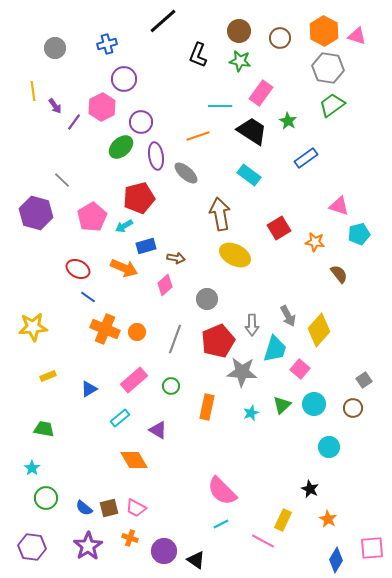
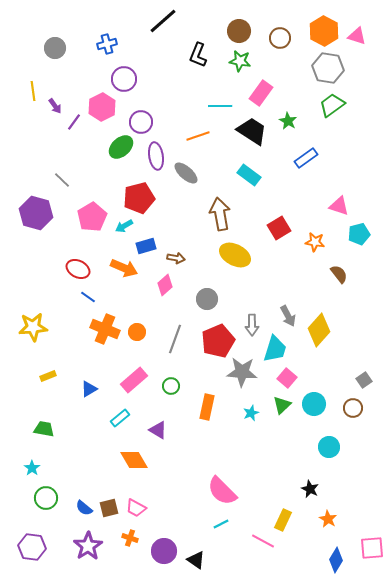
pink square at (300, 369): moved 13 px left, 9 px down
